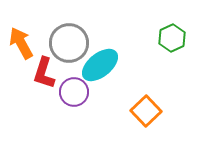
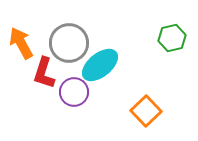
green hexagon: rotated 12 degrees clockwise
